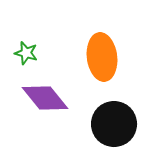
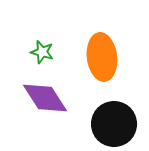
green star: moved 16 px right, 1 px up
purple diamond: rotated 6 degrees clockwise
